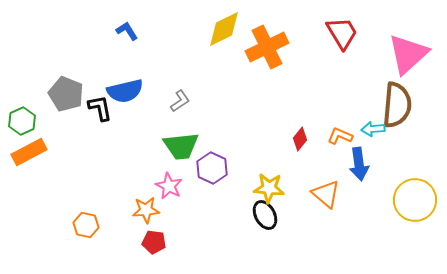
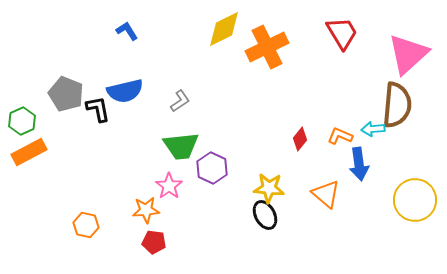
black L-shape: moved 2 px left, 1 px down
pink star: rotated 8 degrees clockwise
